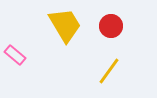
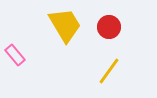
red circle: moved 2 px left, 1 px down
pink rectangle: rotated 10 degrees clockwise
